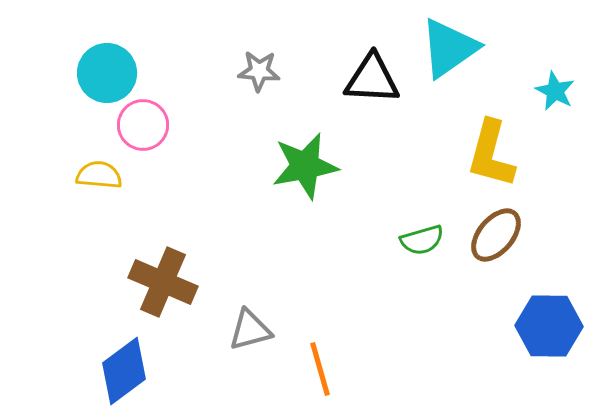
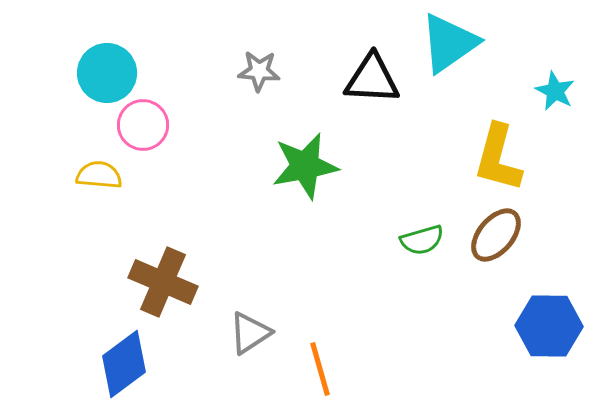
cyan triangle: moved 5 px up
yellow L-shape: moved 7 px right, 4 px down
gray triangle: moved 3 px down; rotated 18 degrees counterclockwise
blue diamond: moved 7 px up
